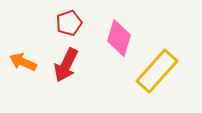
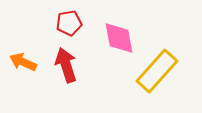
red pentagon: rotated 10 degrees clockwise
pink diamond: rotated 27 degrees counterclockwise
red arrow: rotated 136 degrees clockwise
